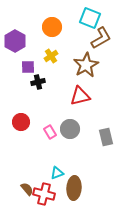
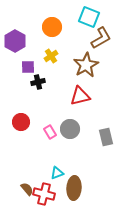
cyan square: moved 1 px left, 1 px up
